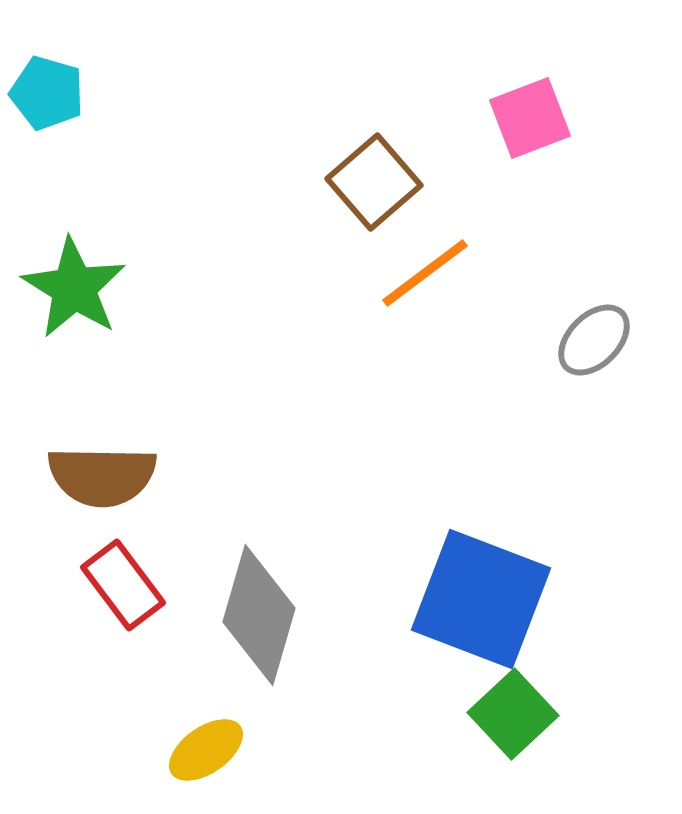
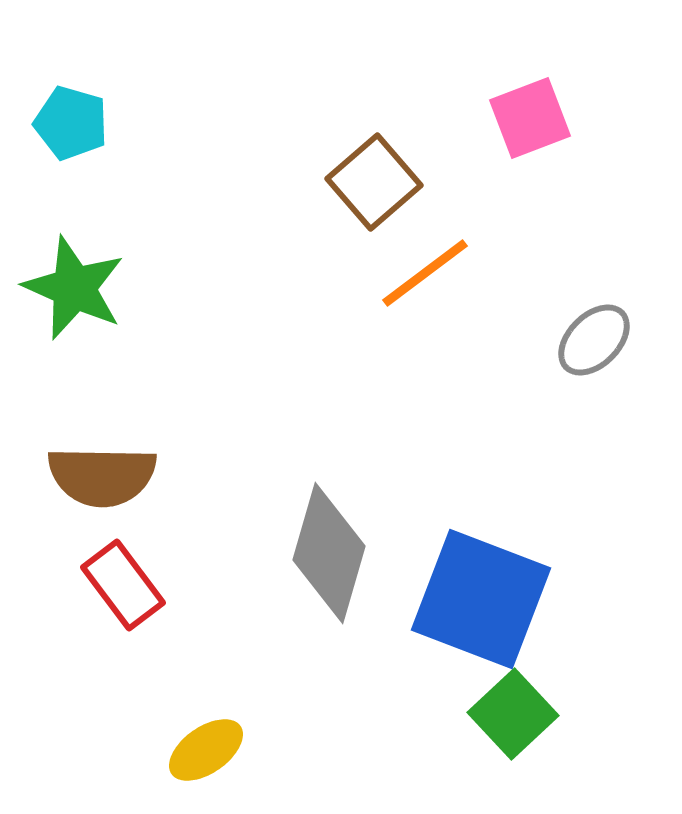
cyan pentagon: moved 24 px right, 30 px down
green star: rotated 8 degrees counterclockwise
gray diamond: moved 70 px right, 62 px up
